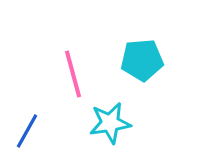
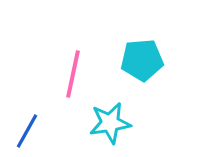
pink line: rotated 27 degrees clockwise
